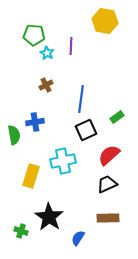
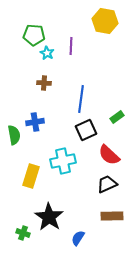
brown cross: moved 2 px left, 2 px up; rotated 32 degrees clockwise
red semicircle: rotated 95 degrees counterclockwise
brown rectangle: moved 4 px right, 2 px up
green cross: moved 2 px right, 2 px down
